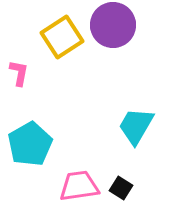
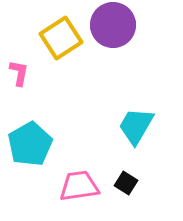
yellow square: moved 1 px left, 1 px down
black square: moved 5 px right, 5 px up
